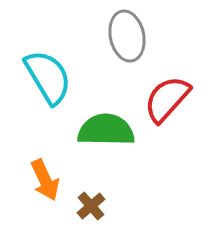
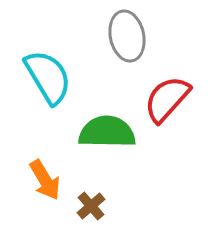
green semicircle: moved 1 px right, 2 px down
orange arrow: rotated 6 degrees counterclockwise
